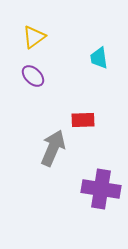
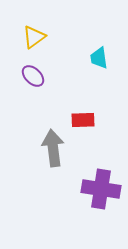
gray arrow: rotated 30 degrees counterclockwise
